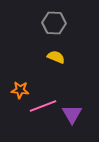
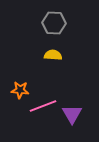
yellow semicircle: moved 3 px left, 2 px up; rotated 18 degrees counterclockwise
